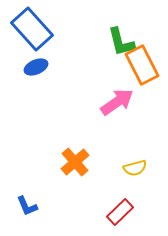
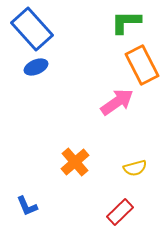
green L-shape: moved 5 px right, 20 px up; rotated 104 degrees clockwise
